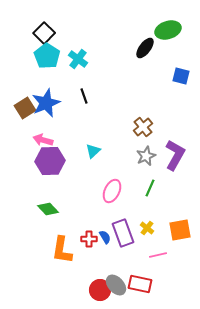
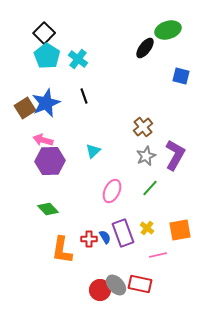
green line: rotated 18 degrees clockwise
